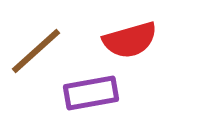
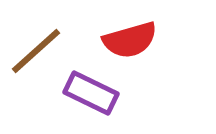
purple rectangle: rotated 36 degrees clockwise
